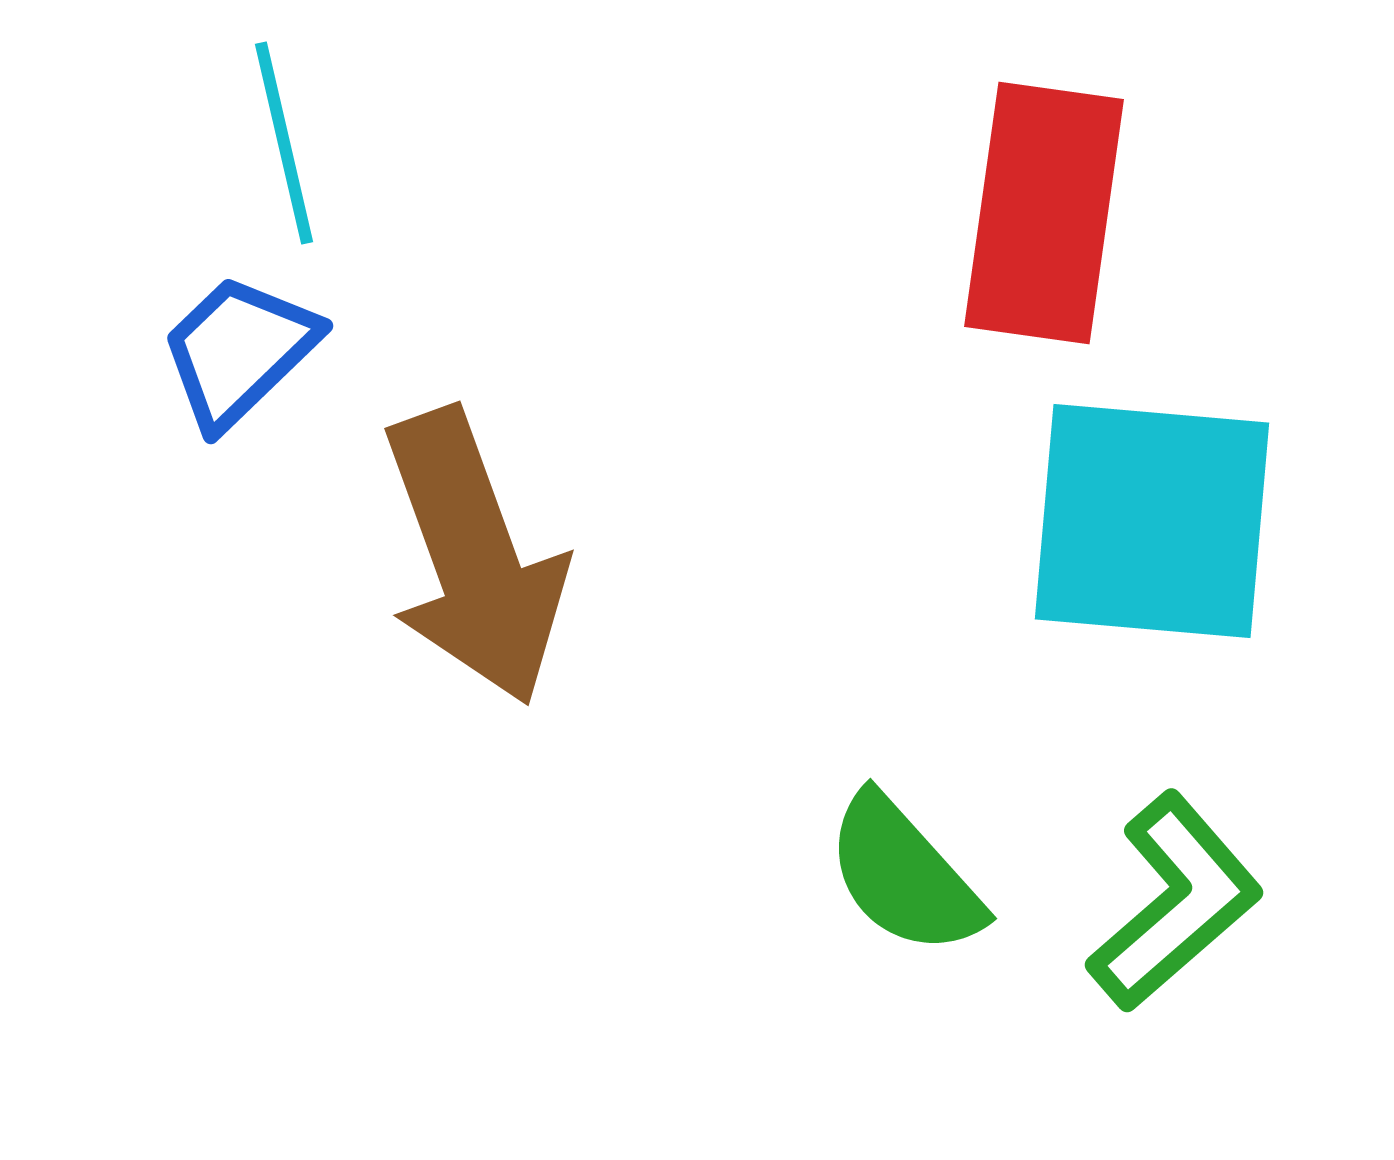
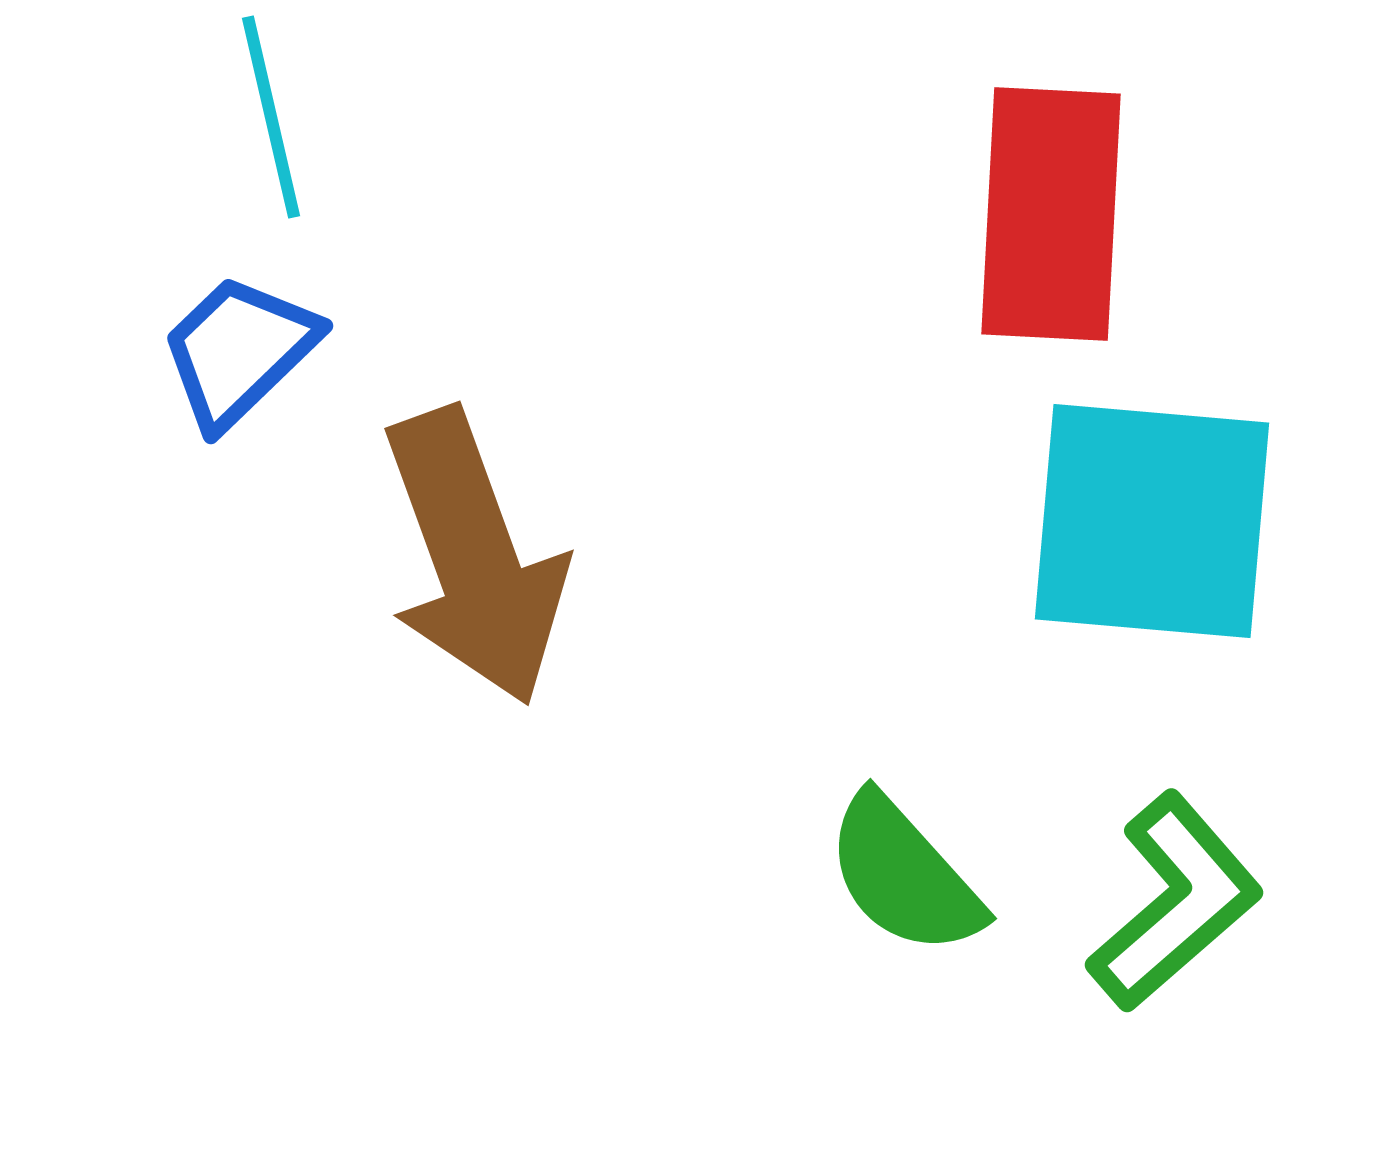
cyan line: moved 13 px left, 26 px up
red rectangle: moved 7 px right, 1 px down; rotated 5 degrees counterclockwise
